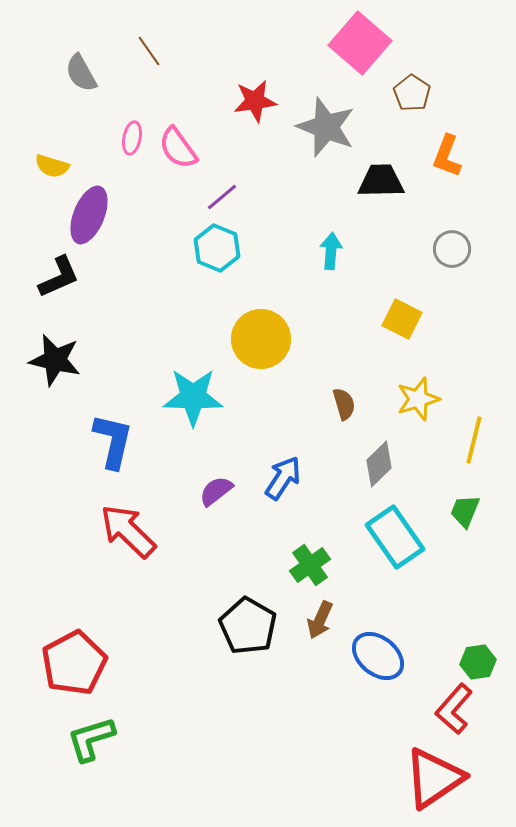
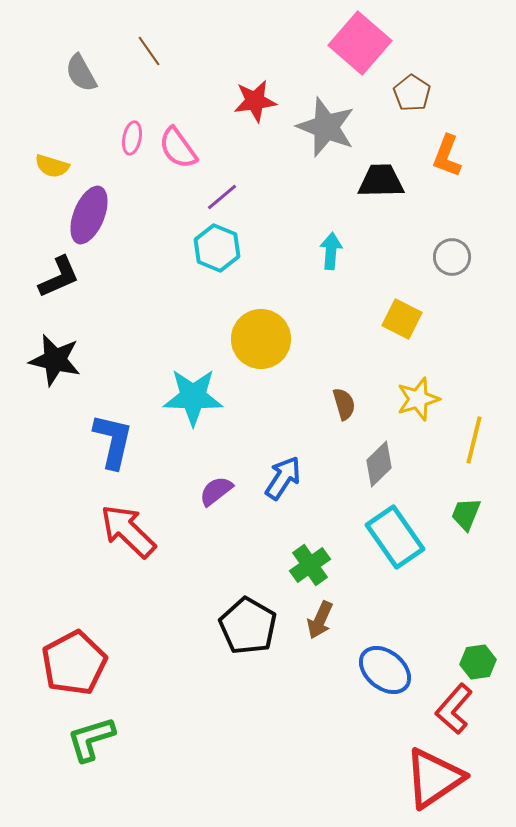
gray circle: moved 8 px down
green trapezoid: moved 1 px right, 3 px down
blue ellipse: moved 7 px right, 14 px down
